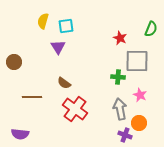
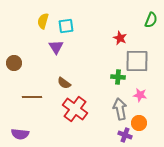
green semicircle: moved 9 px up
purple triangle: moved 2 px left
brown circle: moved 1 px down
pink star: rotated 16 degrees counterclockwise
